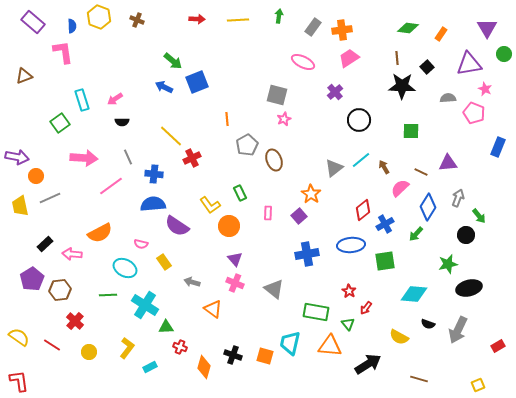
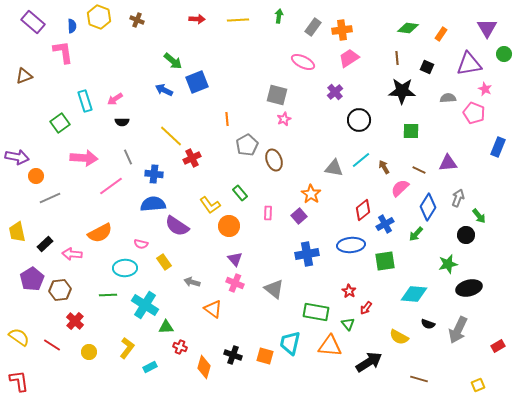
black square at (427, 67): rotated 24 degrees counterclockwise
black star at (402, 86): moved 5 px down
blue arrow at (164, 87): moved 3 px down
cyan rectangle at (82, 100): moved 3 px right, 1 px down
gray triangle at (334, 168): rotated 48 degrees clockwise
brown line at (421, 172): moved 2 px left, 2 px up
green rectangle at (240, 193): rotated 14 degrees counterclockwise
yellow trapezoid at (20, 206): moved 3 px left, 26 px down
cyan ellipse at (125, 268): rotated 30 degrees counterclockwise
black arrow at (368, 364): moved 1 px right, 2 px up
